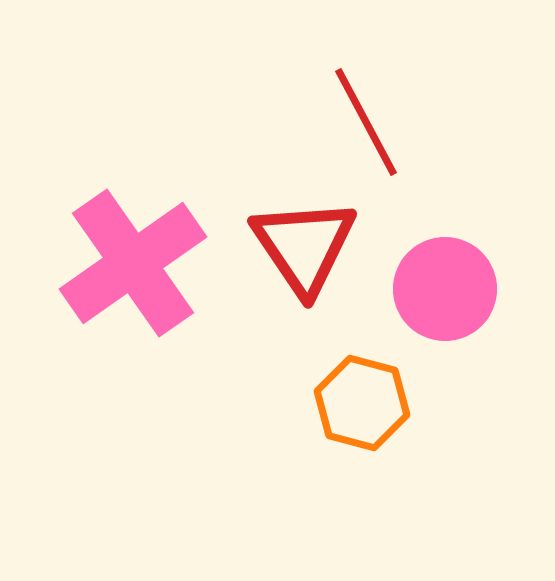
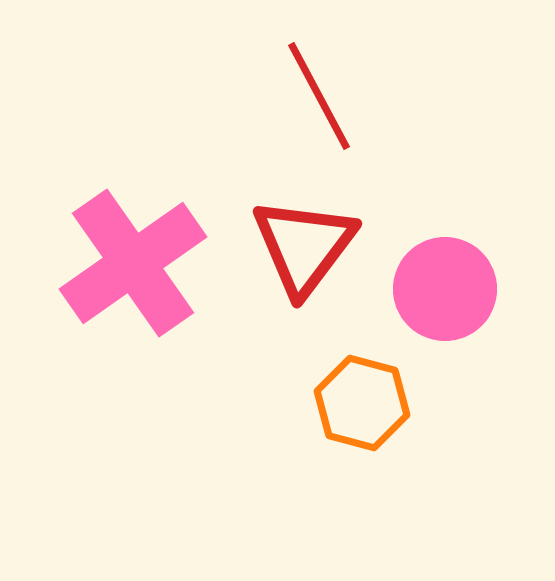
red line: moved 47 px left, 26 px up
red triangle: rotated 11 degrees clockwise
